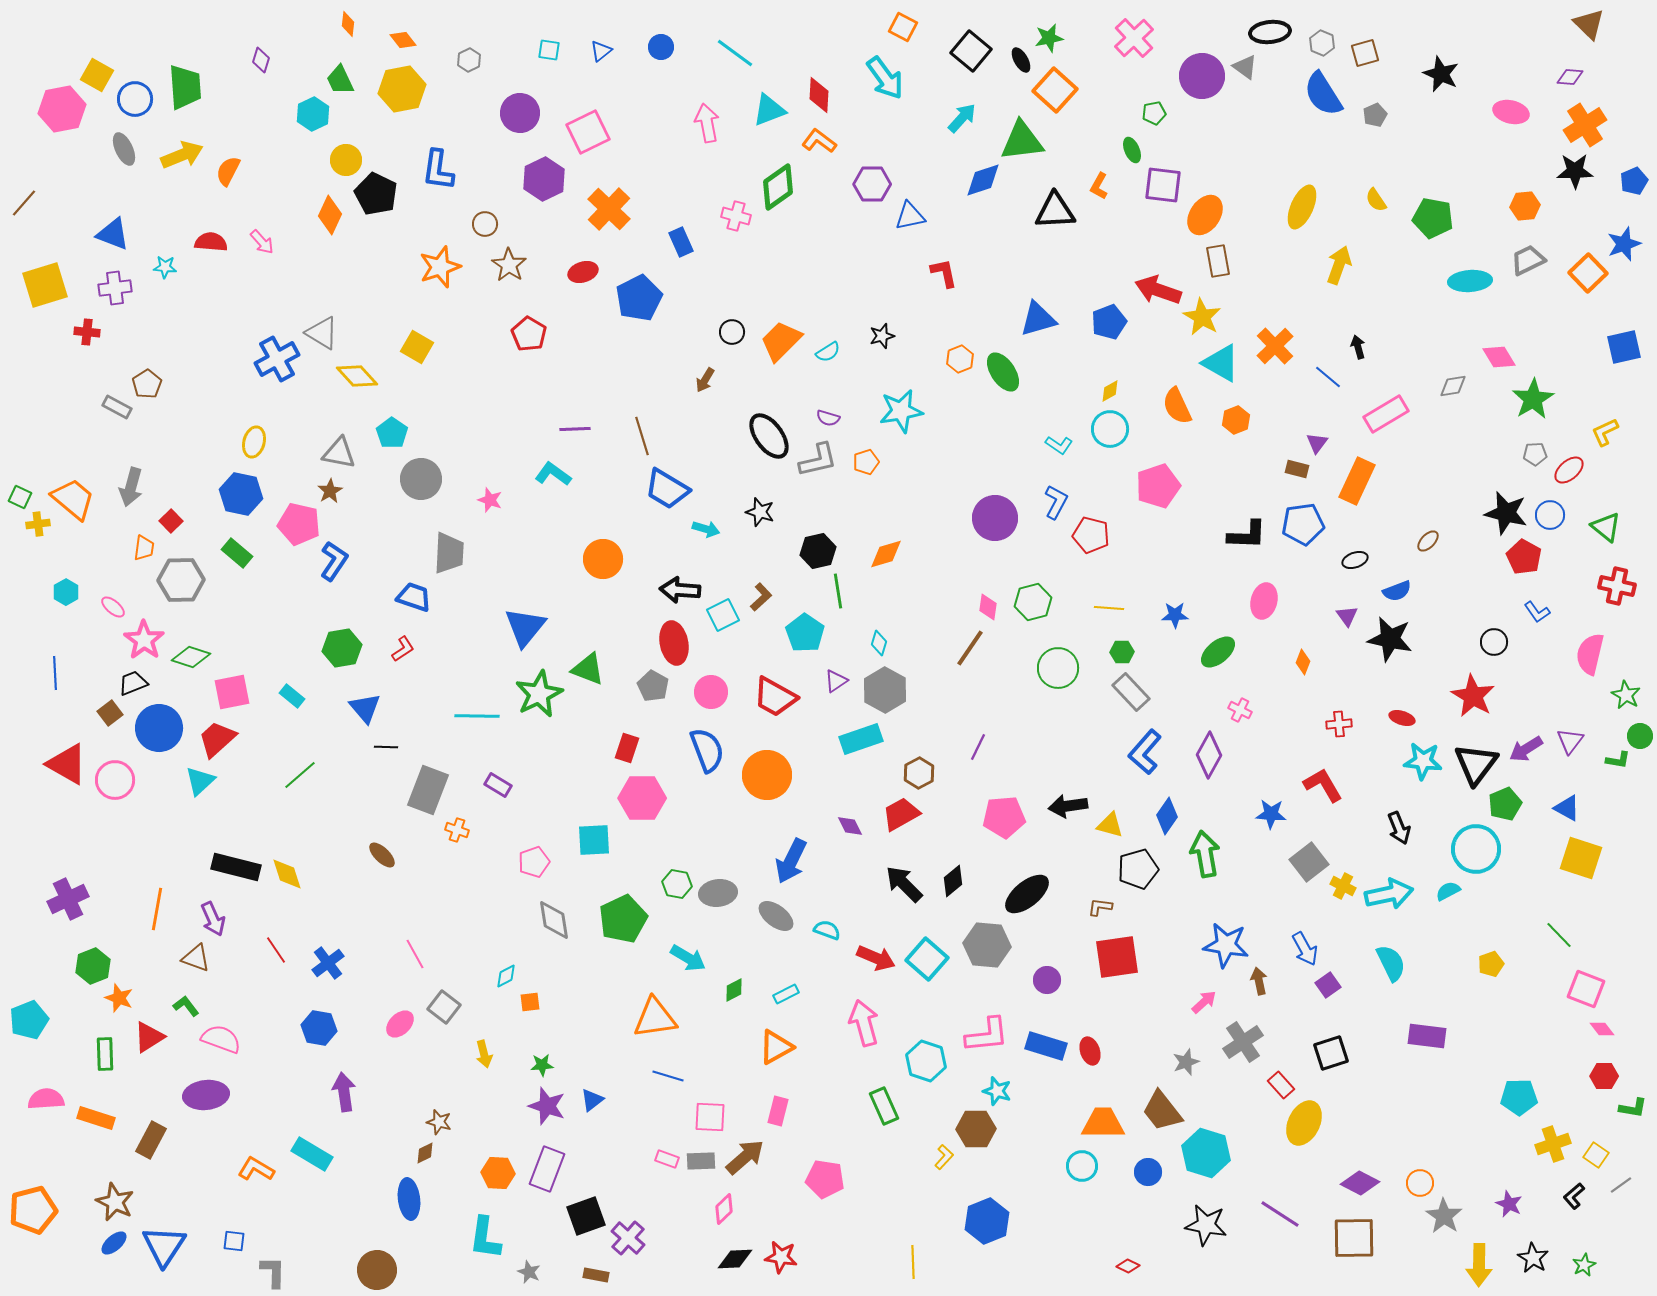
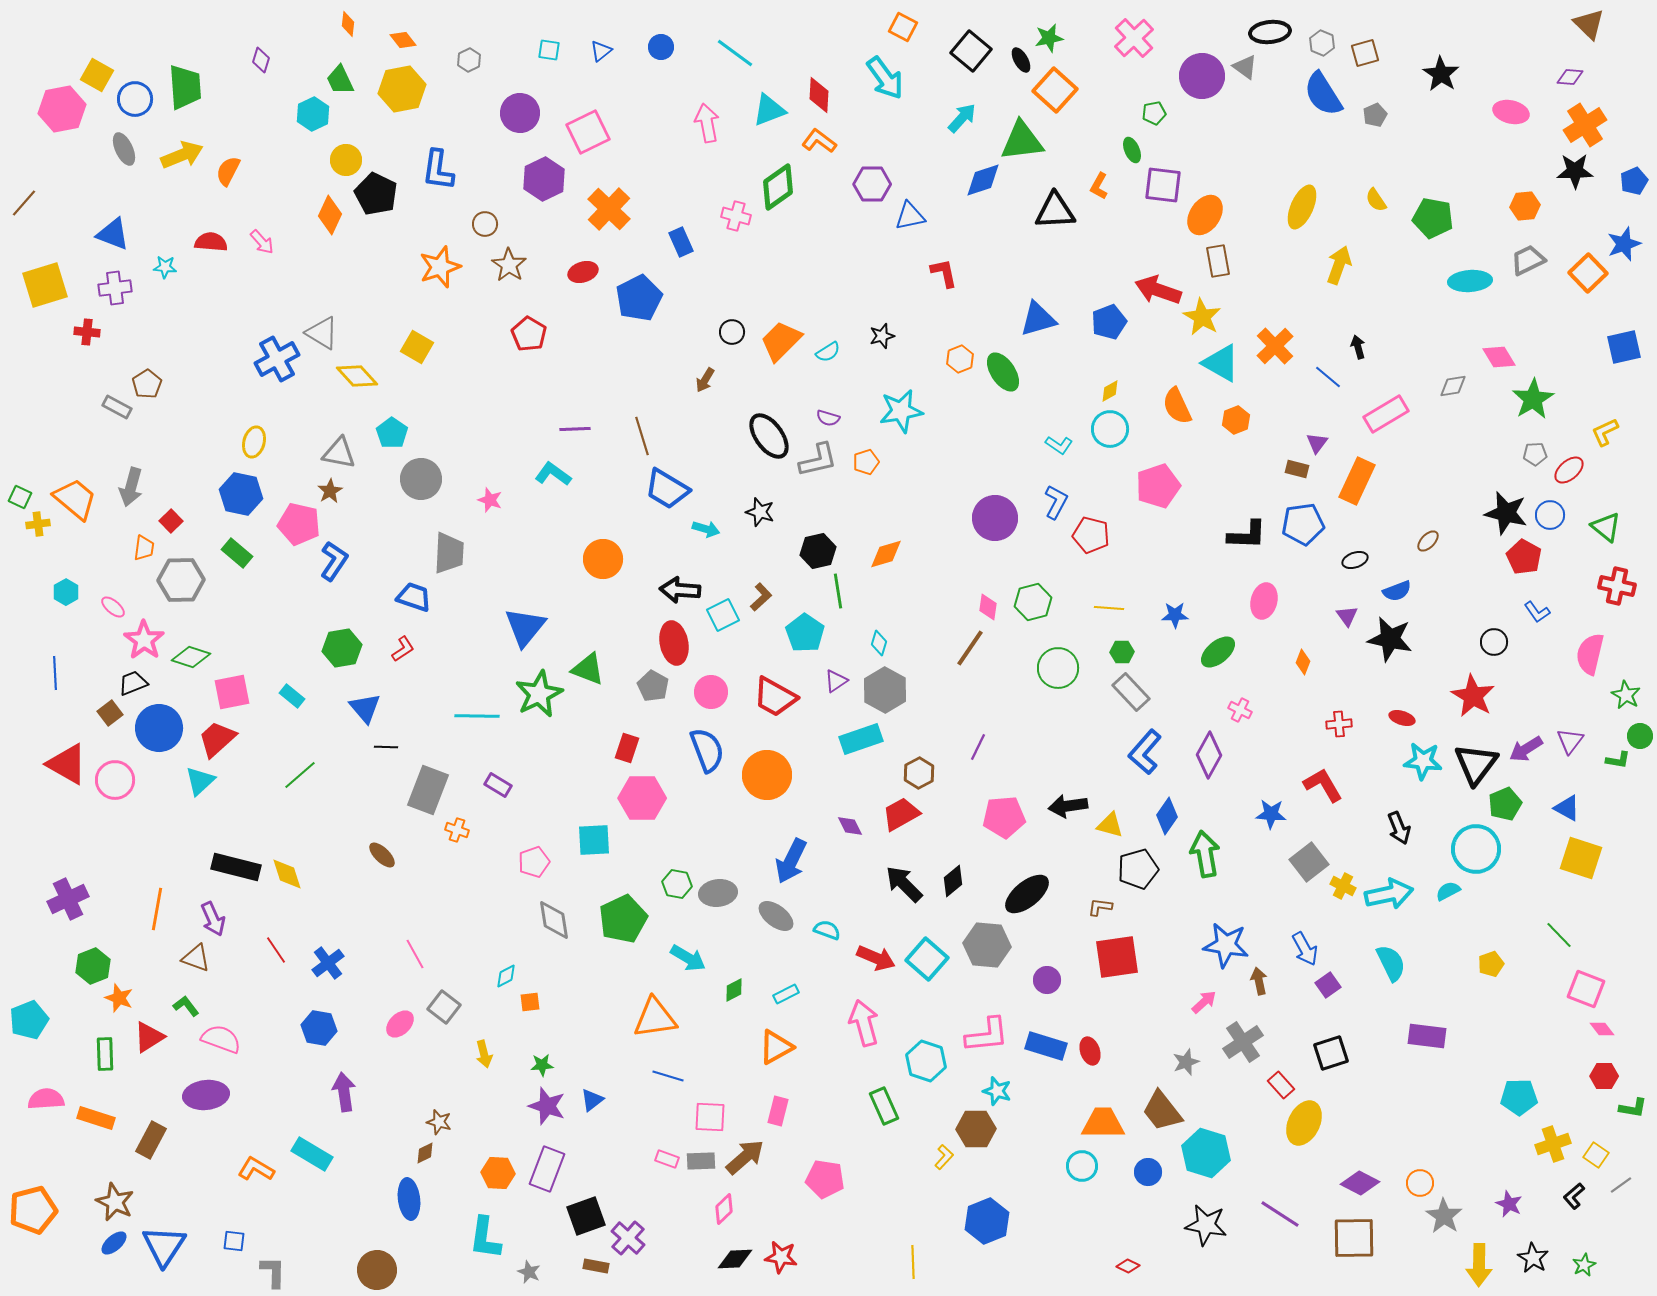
black star at (1441, 74): rotated 9 degrees clockwise
orange trapezoid at (73, 499): moved 2 px right
brown rectangle at (596, 1275): moved 9 px up
